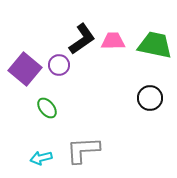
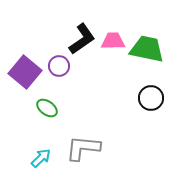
green trapezoid: moved 8 px left, 4 px down
purple circle: moved 1 px down
purple square: moved 3 px down
black circle: moved 1 px right
green ellipse: rotated 15 degrees counterclockwise
gray L-shape: moved 2 px up; rotated 9 degrees clockwise
cyan arrow: rotated 150 degrees clockwise
